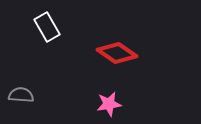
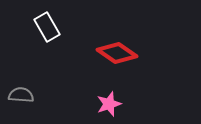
pink star: rotated 10 degrees counterclockwise
